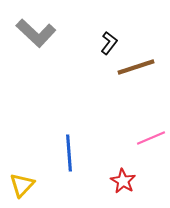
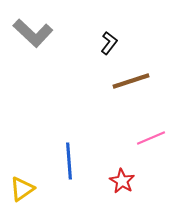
gray L-shape: moved 3 px left
brown line: moved 5 px left, 14 px down
blue line: moved 8 px down
red star: moved 1 px left
yellow triangle: moved 4 px down; rotated 12 degrees clockwise
